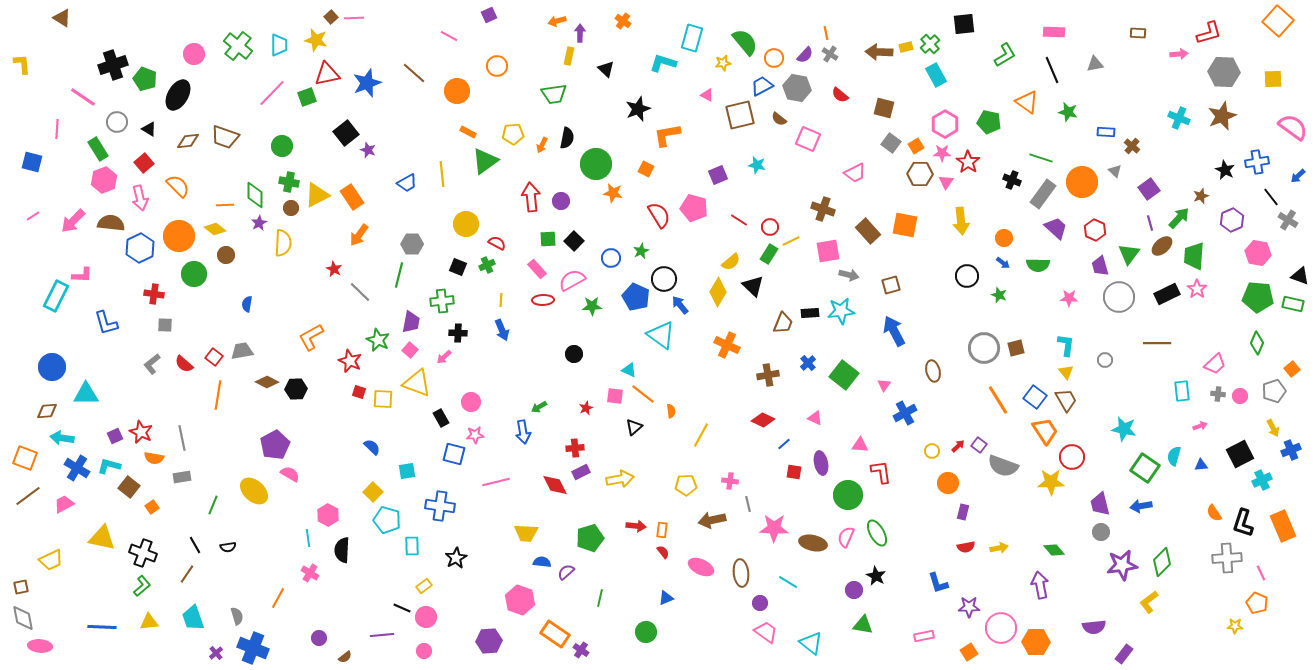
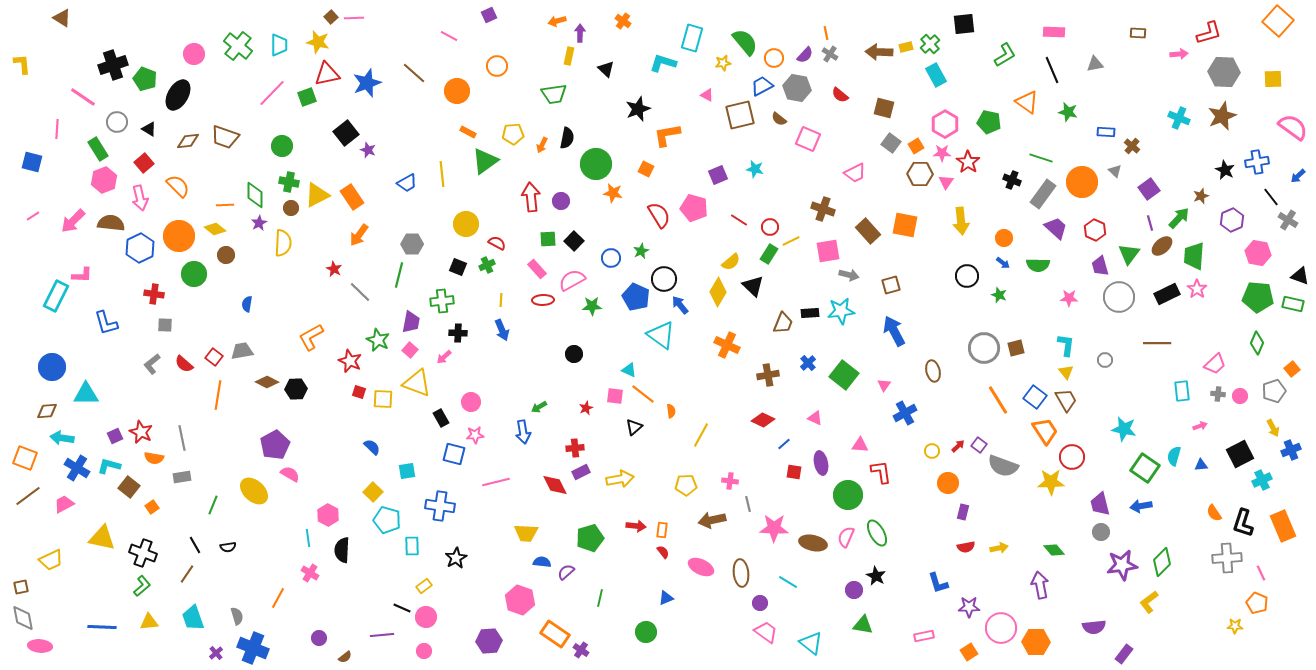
yellow star at (316, 40): moved 2 px right, 2 px down
cyan star at (757, 165): moved 2 px left, 4 px down
